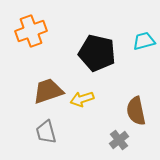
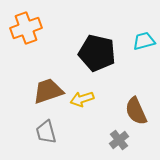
orange cross: moved 5 px left, 3 px up
brown semicircle: rotated 12 degrees counterclockwise
